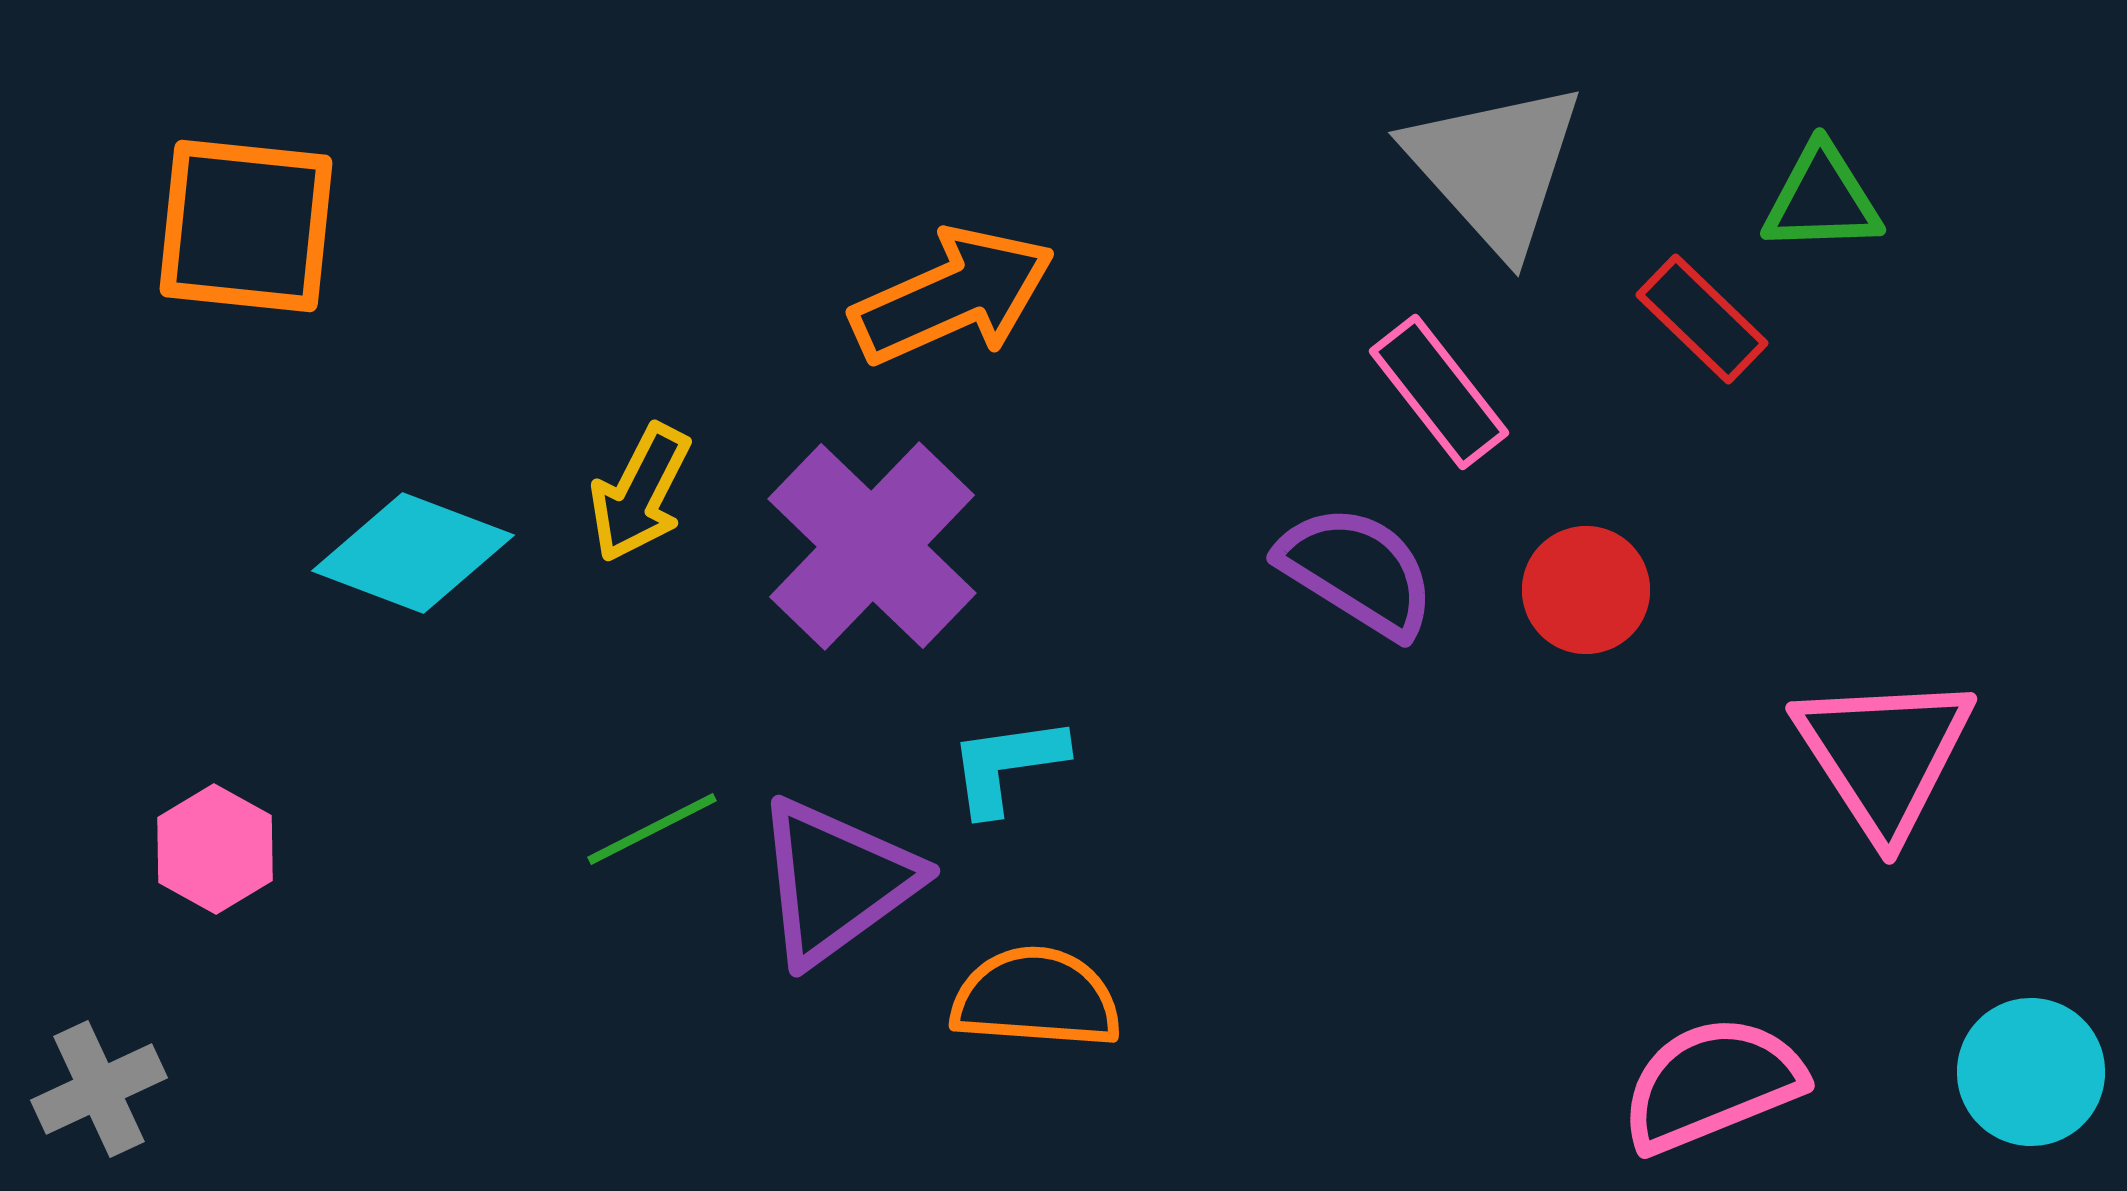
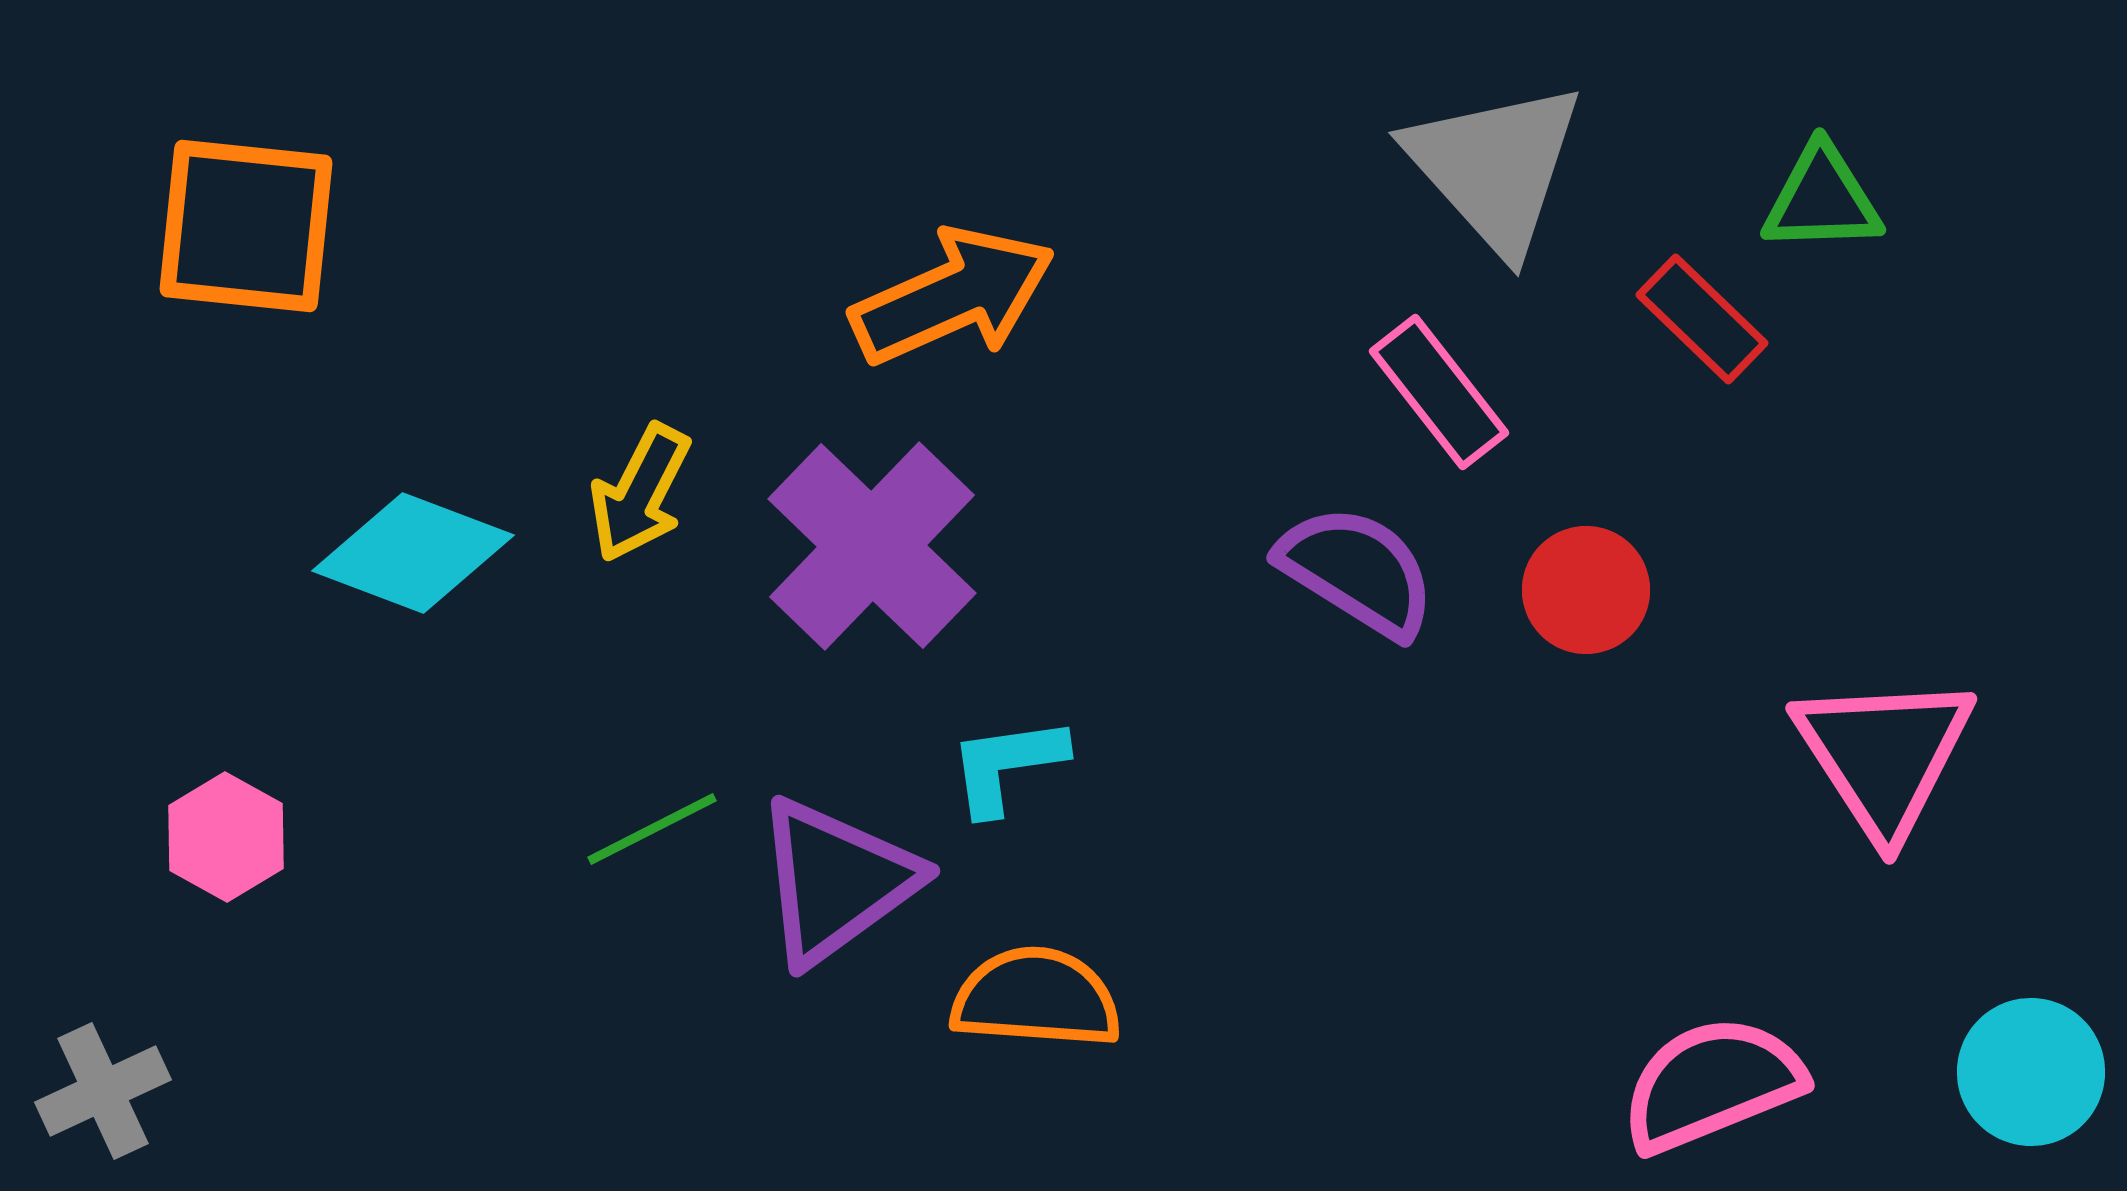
pink hexagon: moved 11 px right, 12 px up
gray cross: moved 4 px right, 2 px down
